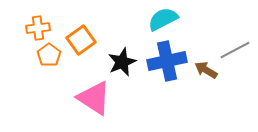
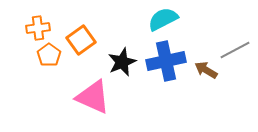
blue cross: moved 1 px left
pink triangle: moved 1 px left, 1 px up; rotated 9 degrees counterclockwise
